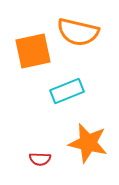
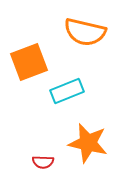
orange semicircle: moved 7 px right
orange square: moved 4 px left, 11 px down; rotated 9 degrees counterclockwise
red semicircle: moved 3 px right, 3 px down
